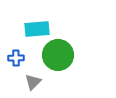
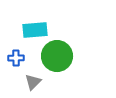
cyan rectangle: moved 2 px left, 1 px down
green circle: moved 1 px left, 1 px down
